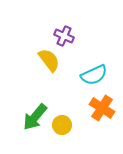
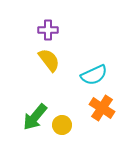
purple cross: moved 16 px left, 6 px up; rotated 24 degrees counterclockwise
